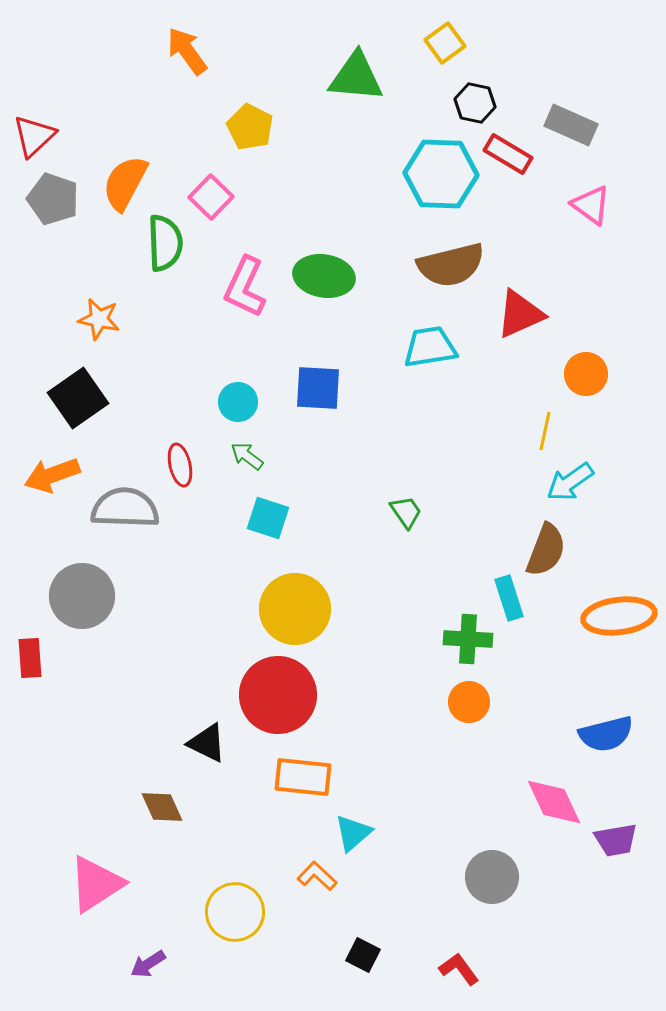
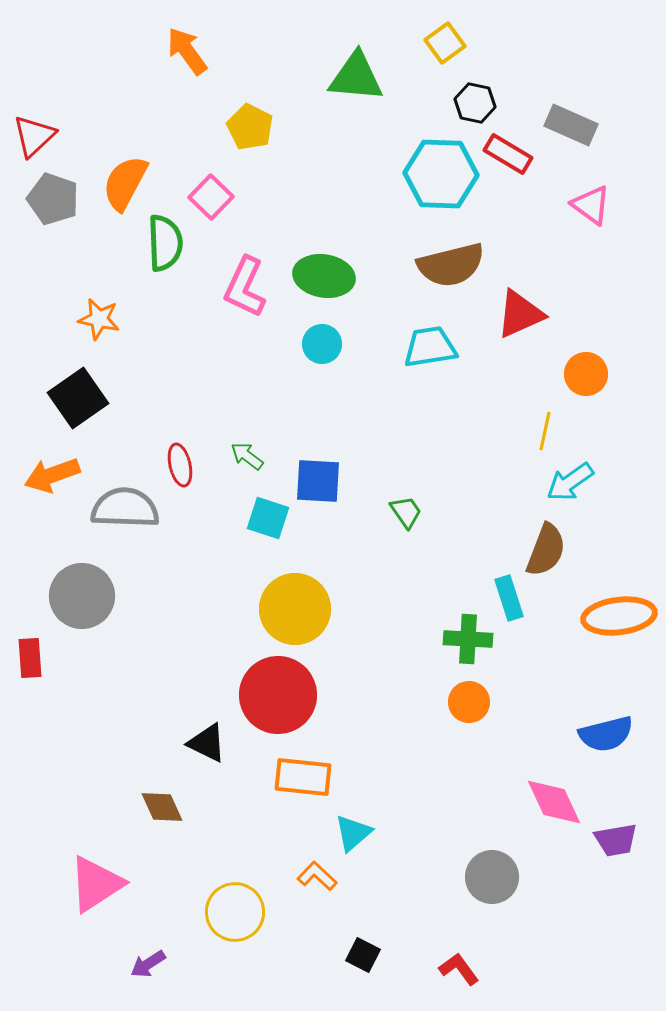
blue square at (318, 388): moved 93 px down
cyan circle at (238, 402): moved 84 px right, 58 px up
